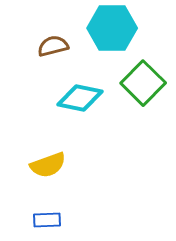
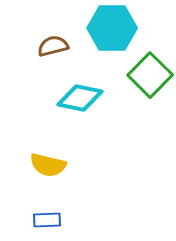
green square: moved 7 px right, 8 px up
yellow semicircle: rotated 33 degrees clockwise
